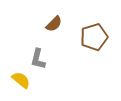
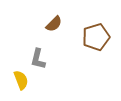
brown pentagon: moved 2 px right
yellow semicircle: rotated 30 degrees clockwise
